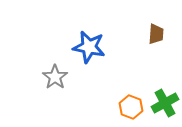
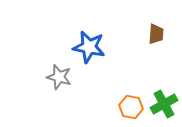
gray star: moved 4 px right; rotated 20 degrees counterclockwise
green cross: moved 1 px left, 1 px down
orange hexagon: rotated 10 degrees counterclockwise
